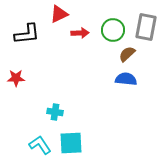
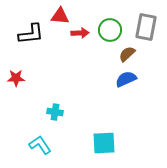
red triangle: moved 1 px right, 2 px down; rotated 30 degrees clockwise
green circle: moved 3 px left
black L-shape: moved 4 px right
blue semicircle: rotated 30 degrees counterclockwise
cyan square: moved 33 px right
